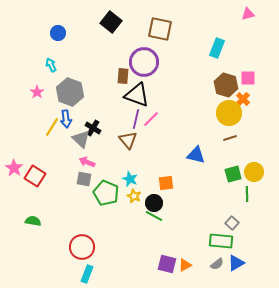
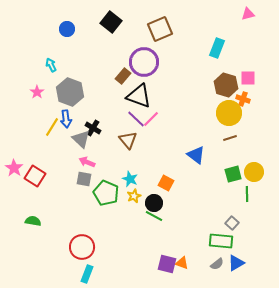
brown square at (160, 29): rotated 35 degrees counterclockwise
blue circle at (58, 33): moved 9 px right, 4 px up
brown rectangle at (123, 76): rotated 35 degrees clockwise
black triangle at (137, 95): moved 2 px right, 1 px down
orange cross at (243, 99): rotated 24 degrees counterclockwise
purple line at (136, 119): rotated 60 degrees counterclockwise
blue triangle at (196, 155): rotated 24 degrees clockwise
orange square at (166, 183): rotated 35 degrees clockwise
yellow star at (134, 196): rotated 24 degrees clockwise
orange triangle at (185, 265): moved 3 px left, 2 px up; rotated 48 degrees clockwise
